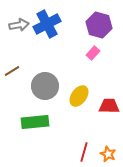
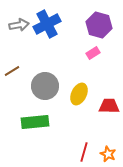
pink rectangle: rotated 16 degrees clockwise
yellow ellipse: moved 2 px up; rotated 10 degrees counterclockwise
